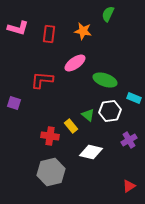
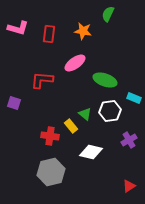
green triangle: moved 3 px left, 1 px up
